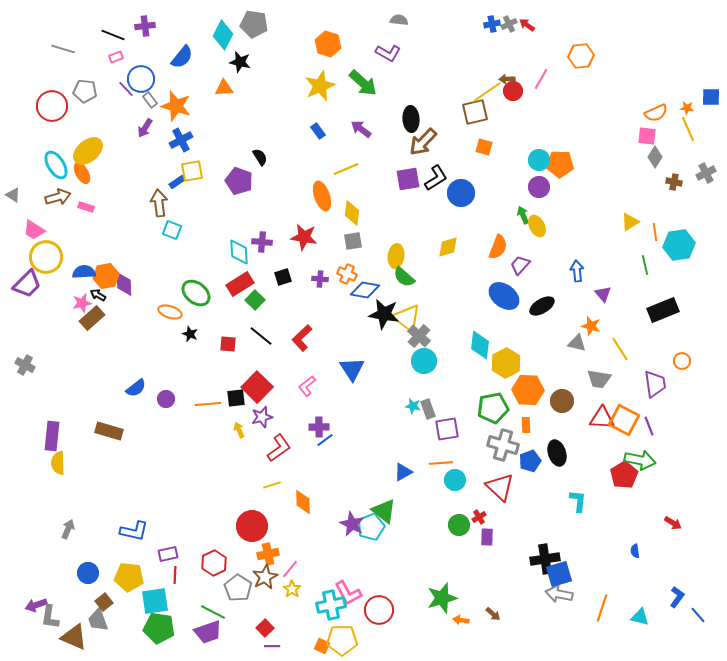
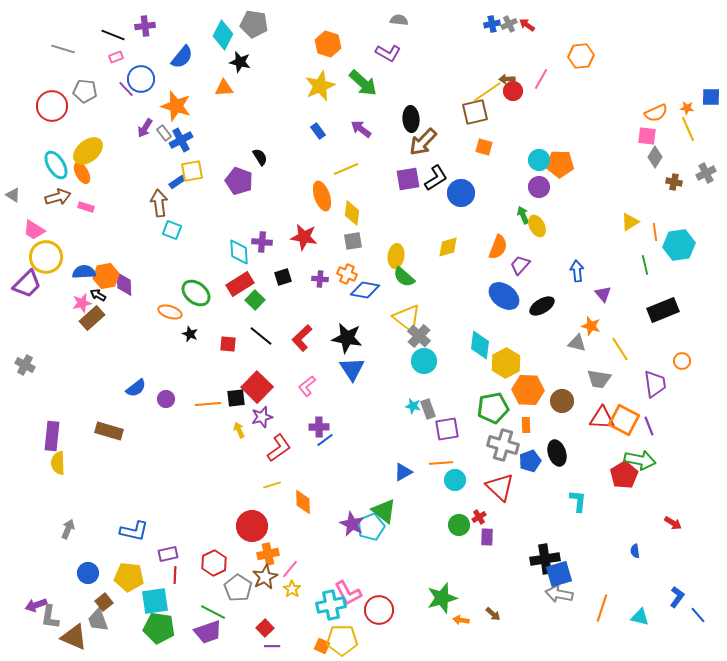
gray rectangle at (150, 100): moved 14 px right, 33 px down
black star at (384, 314): moved 37 px left, 24 px down
